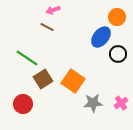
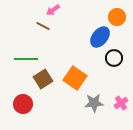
pink arrow: rotated 16 degrees counterclockwise
brown line: moved 4 px left, 1 px up
blue ellipse: moved 1 px left
black circle: moved 4 px left, 4 px down
green line: moved 1 px left, 1 px down; rotated 35 degrees counterclockwise
orange square: moved 2 px right, 3 px up
gray star: moved 1 px right
